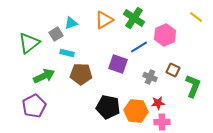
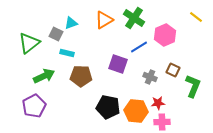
gray square: rotated 32 degrees counterclockwise
brown pentagon: moved 2 px down
